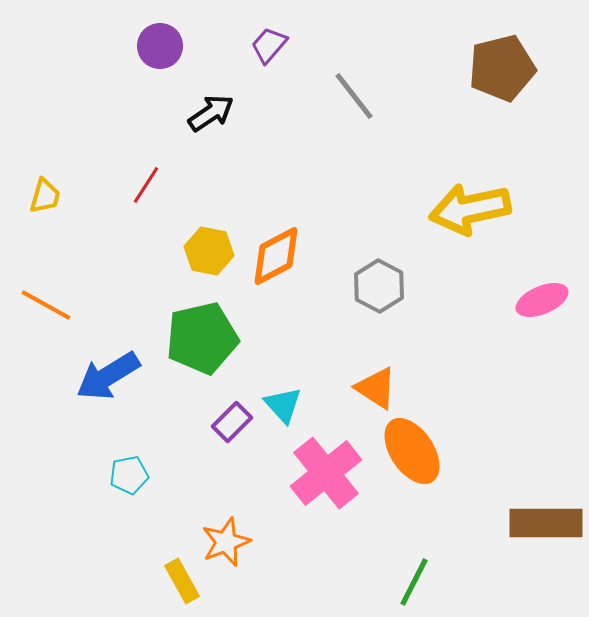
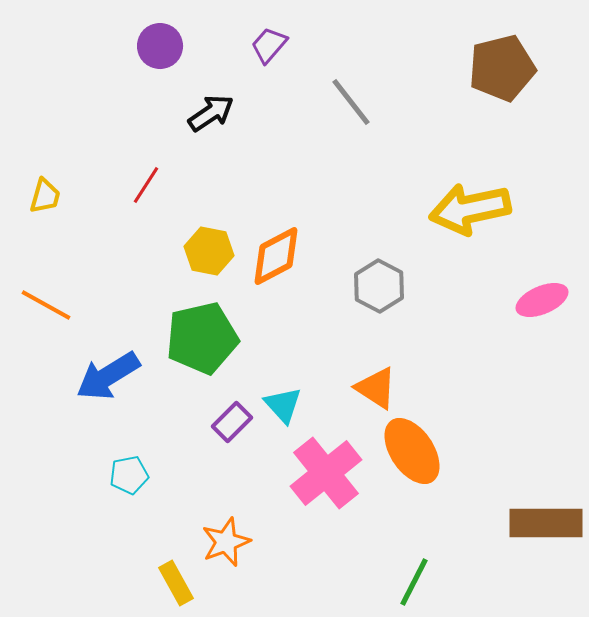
gray line: moved 3 px left, 6 px down
yellow rectangle: moved 6 px left, 2 px down
